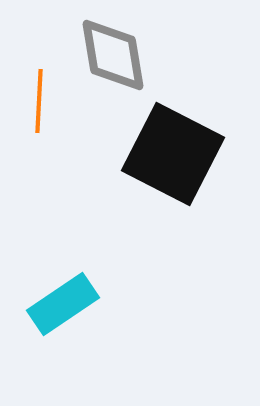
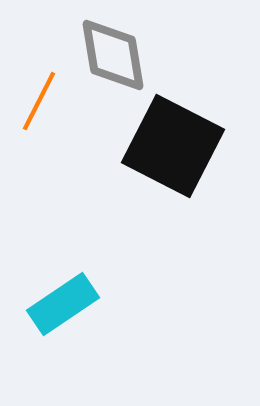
orange line: rotated 24 degrees clockwise
black square: moved 8 px up
